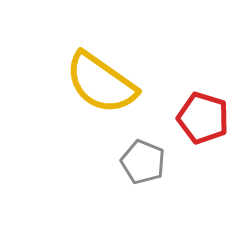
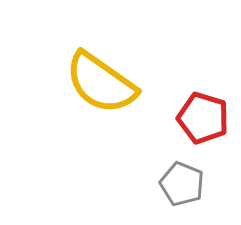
gray pentagon: moved 39 px right, 22 px down
